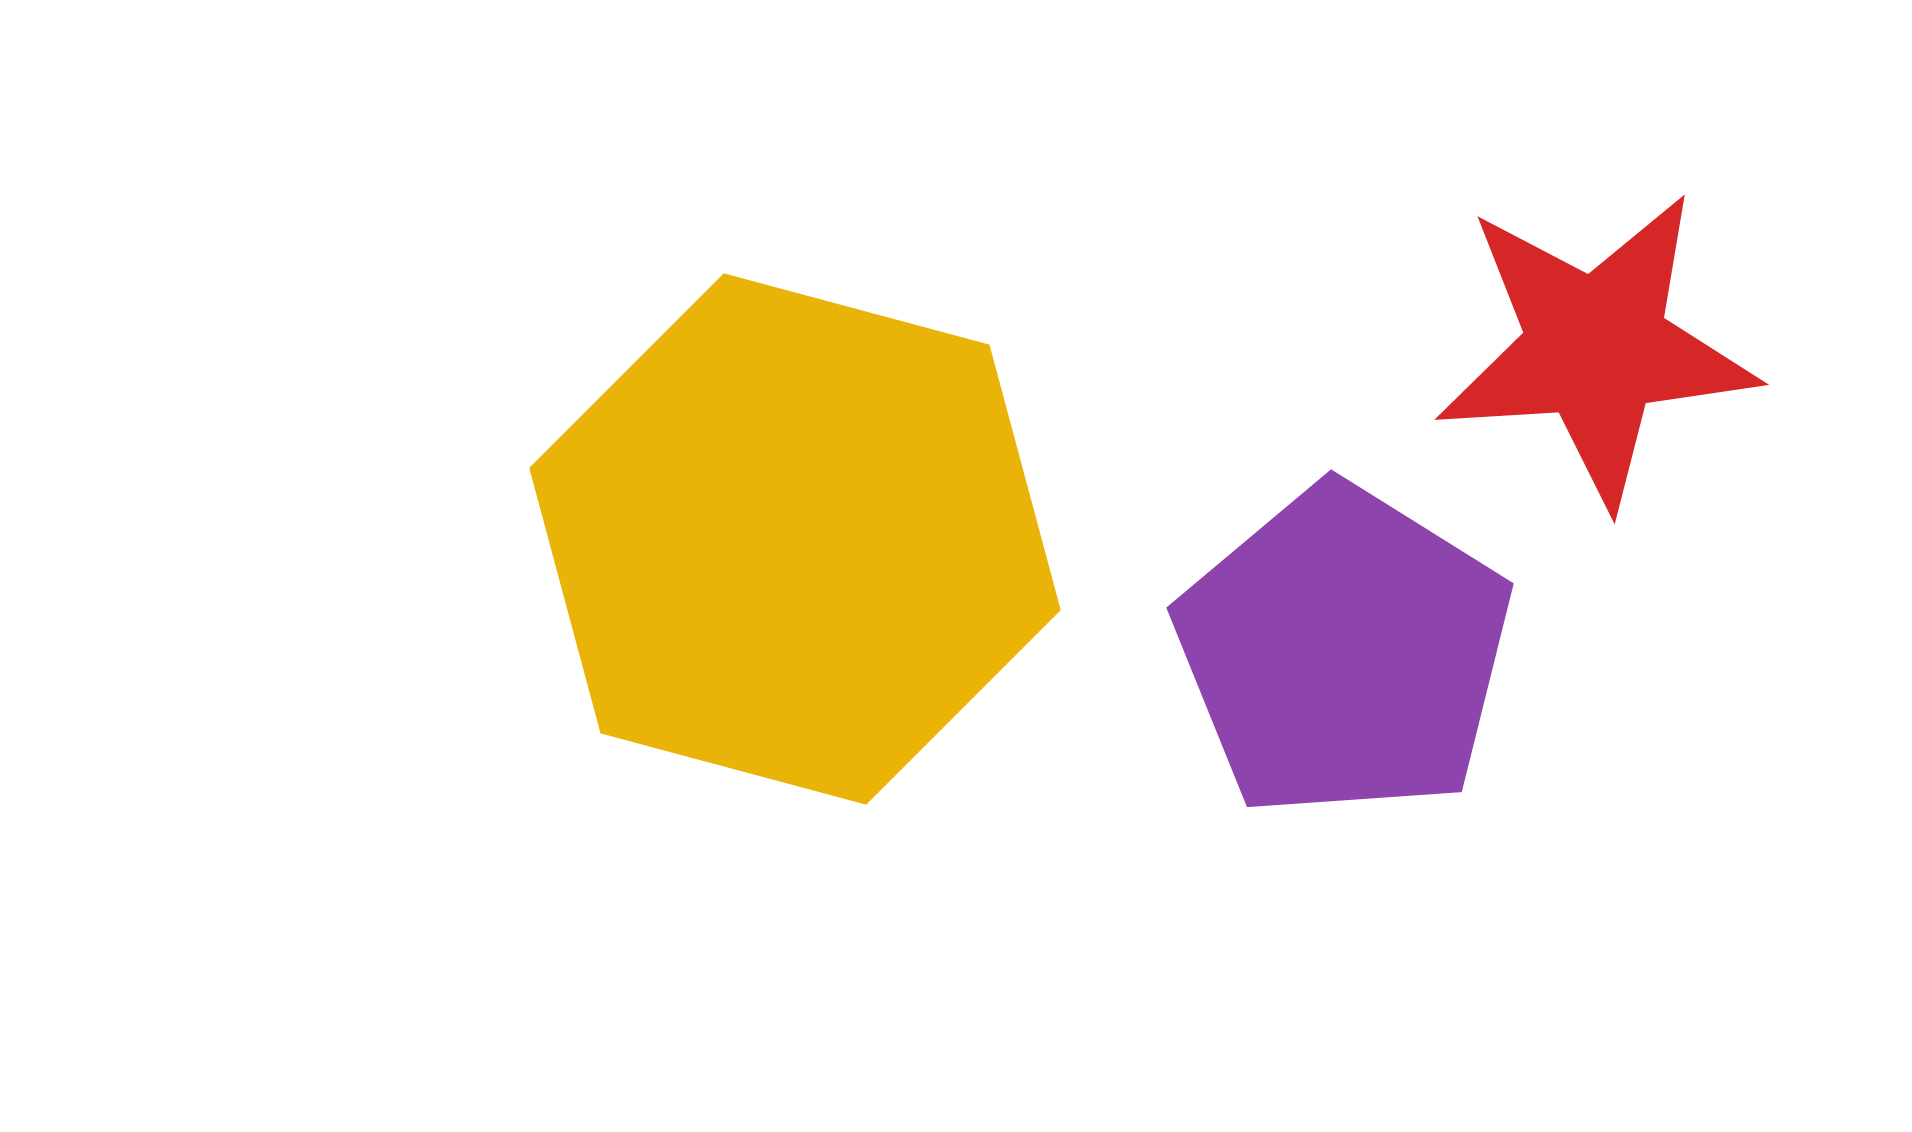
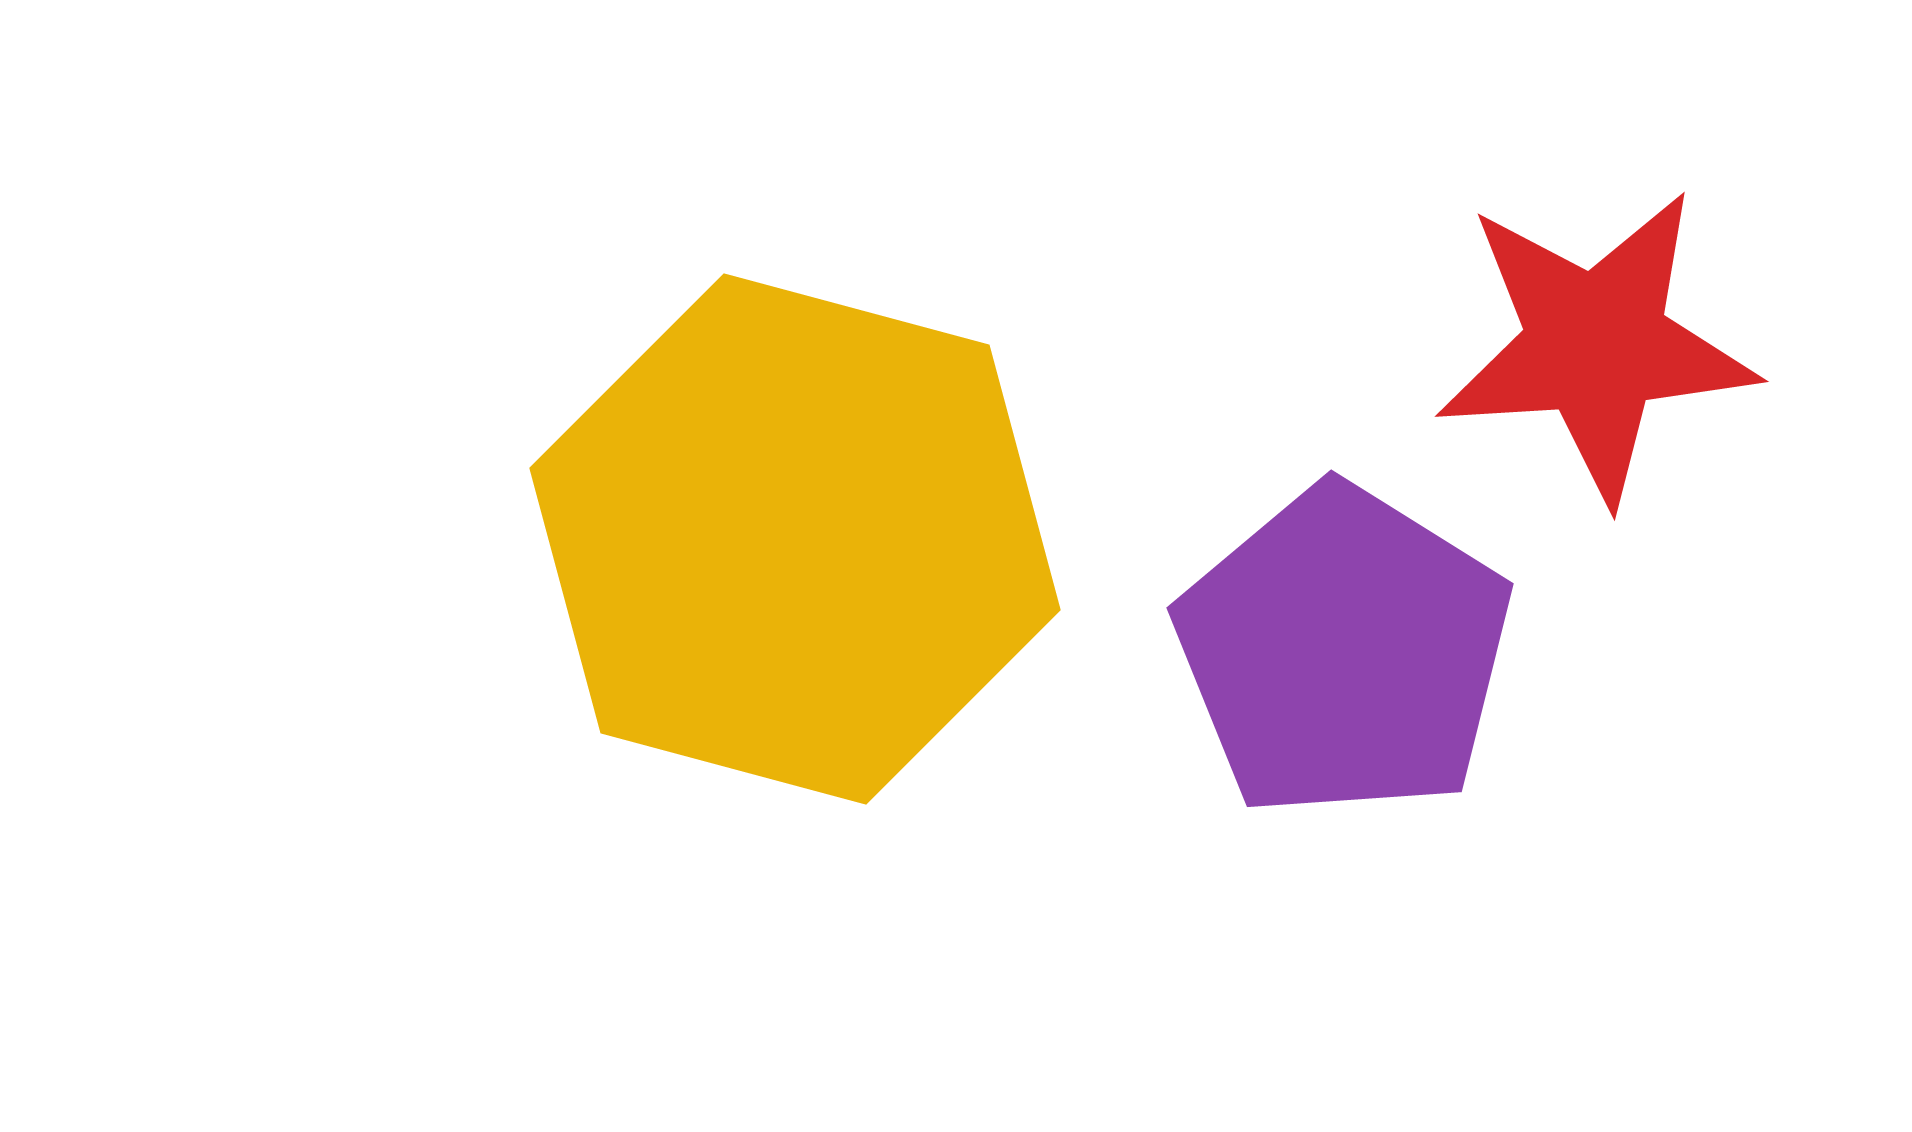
red star: moved 3 px up
